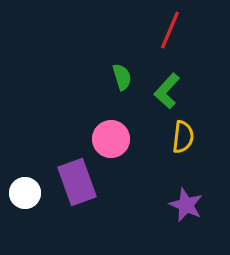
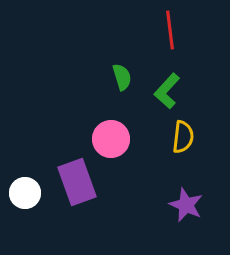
red line: rotated 30 degrees counterclockwise
